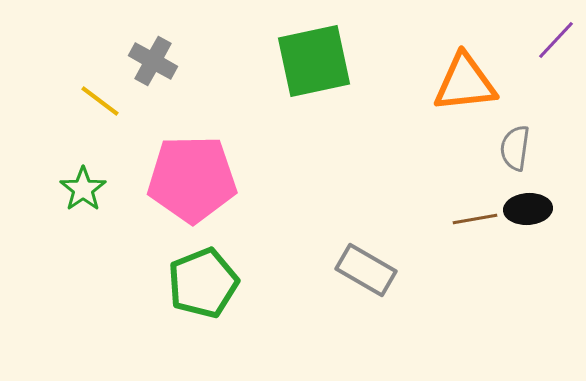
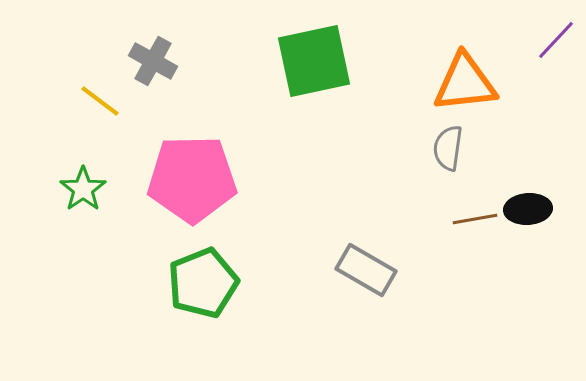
gray semicircle: moved 67 px left
